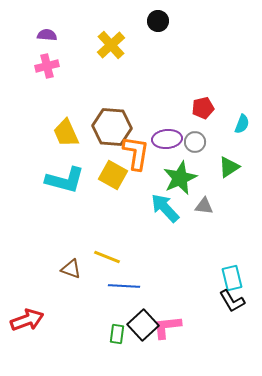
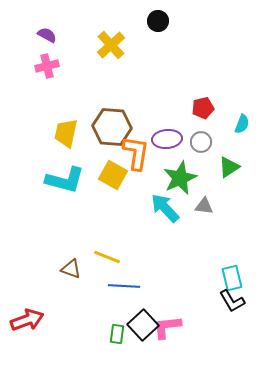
purple semicircle: rotated 24 degrees clockwise
yellow trapezoid: rotated 36 degrees clockwise
gray circle: moved 6 px right
